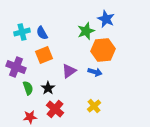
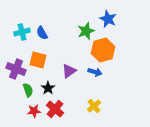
blue star: moved 2 px right
orange hexagon: rotated 10 degrees counterclockwise
orange square: moved 6 px left, 5 px down; rotated 36 degrees clockwise
purple cross: moved 2 px down
green semicircle: moved 2 px down
red star: moved 4 px right, 6 px up
